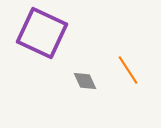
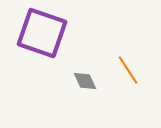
purple square: rotated 6 degrees counterclockwise
